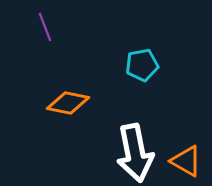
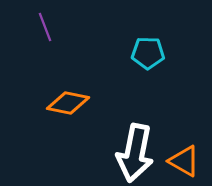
cyan pentagon: moved 6 px right, 12 px up; rotated 12 degrees clockwise
white arrow: rotated 22 degrees clockwise
orange triangle: moved 2 px left
